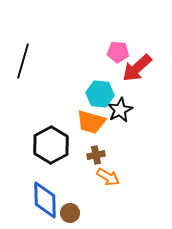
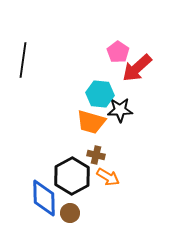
pink pentagon: rotated 30 degrees clockwise
black line: moved 1 px up; rotated 8 degrees counterclockwise
black star: rotated 25 degrees clockwise
black hexagon: moved 21 px right, 31 px down
brown cross: rotated 24 degrees clockwise
blue diamond: moved 1 px left, 2 px up
